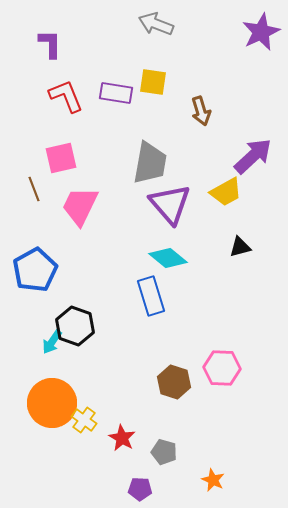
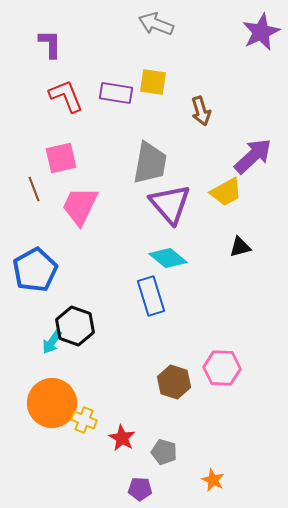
yellow cross: rotated 15 degrees counterclockwise
